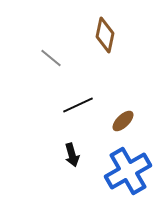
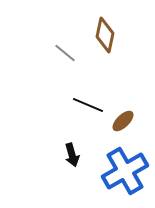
gray line: moved 14 px right, 5 px up
black line: moved 10 px right; rotated 48 degrees clockwise
blue cross: moved 3 px left
